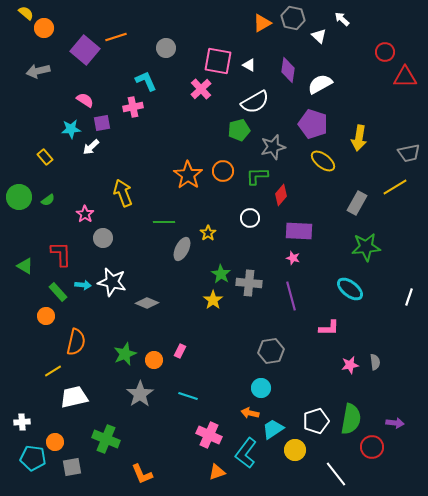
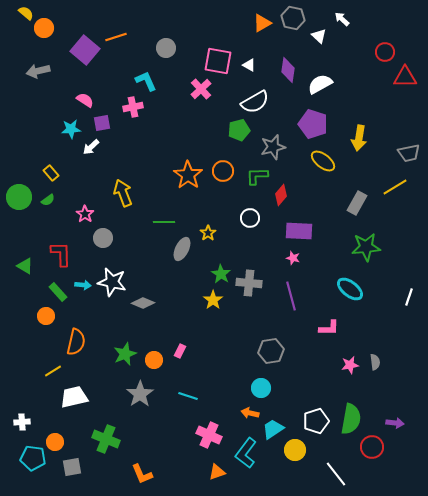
yellow rectangle at (45, 157): moved 6 px right, 16 px down
gray diamond at (147, 303): moved 4 px left
